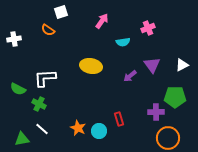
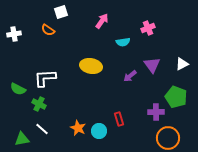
white cross: moved 5 px up
white triangle: moved 1 px up
green pentagon: moved 1 px right; rotated 20 degrees clockwise
